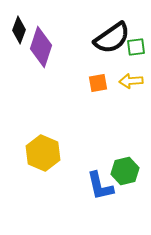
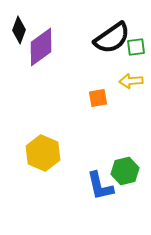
purple diamond: rotated 36 degrees clockwise
orange square: moved 15 px down
